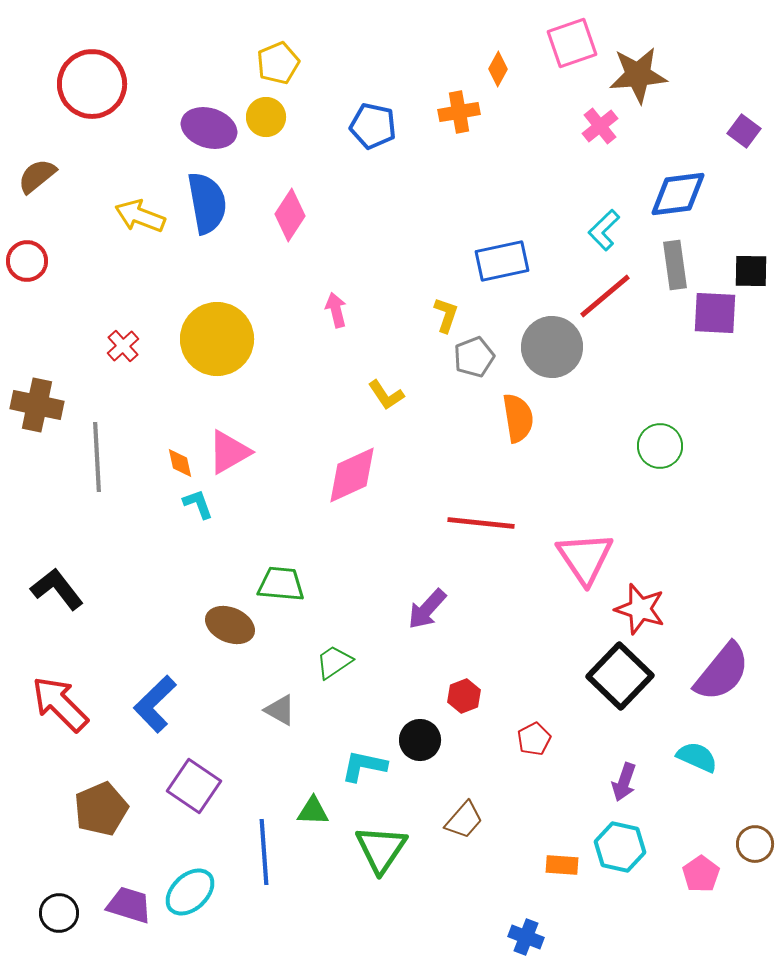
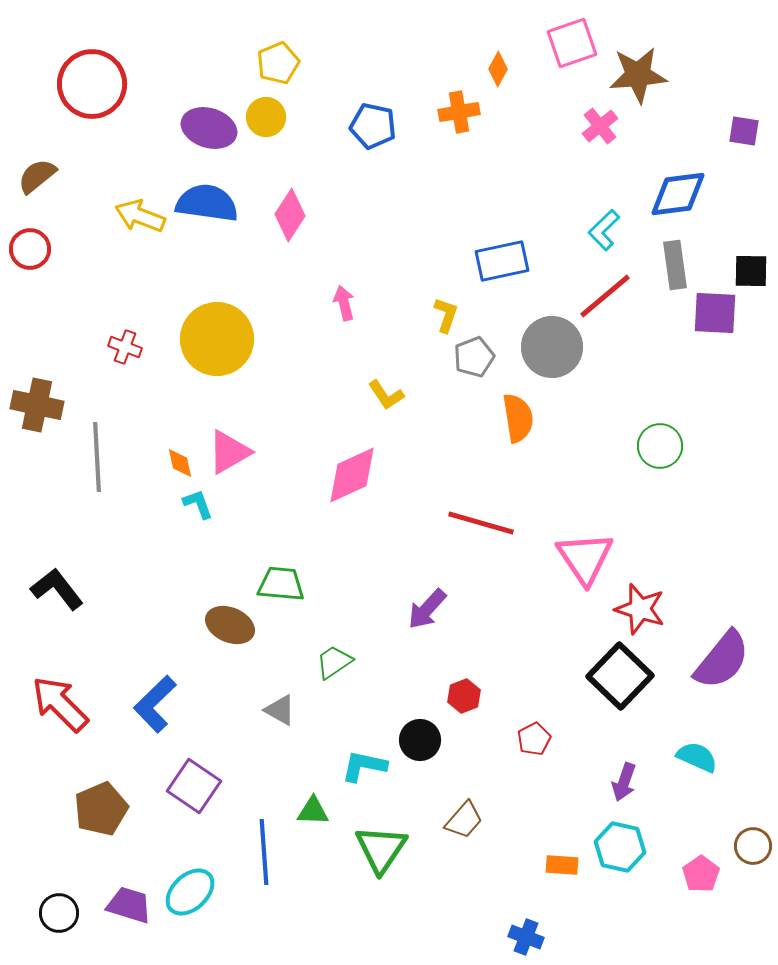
purple square at (744, 131): rotated 28 degrees counterclockwise
blue semicircle at (207, 203): rotated 72 degrees counterclockwise
red circle at (27, 261): moved 3 px right, 12 px up
pink arrow at (336, 310): moved 8 px right, 7 px up
red cross at (123, 346): moved 2 px right, 1 px down; rotated 28 degrees counterclockwise
red line at (481, 523): rotated 10 degrees clockwise
purple semicircle at (722, 672): moved 12 px up
brown circle at (755, 844): moved 2 px left, 2 px down
